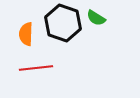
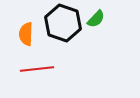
green semicircle: moved 1 px down; rotated 78 degrees counterclockwise
red line: moved 1 px right, 1 px down
